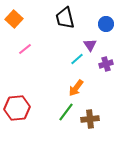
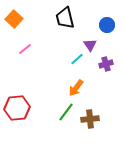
blue circle: moved 1 px right, 1 px down
